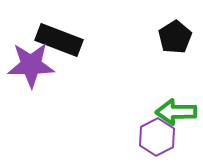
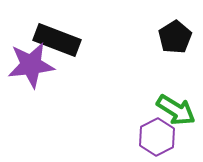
black rectangle: moved 2 px left
purple star: rotated 6 degrees counterclockwise
green arrow: moved 2 px up; rotated 147 degrees counterclockwise
